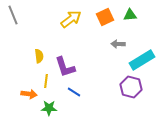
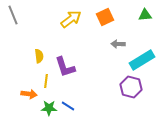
green triangle: moved 15 px right
blue line: moved 6 px left, 14 px down
